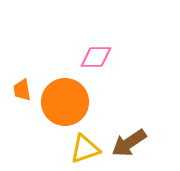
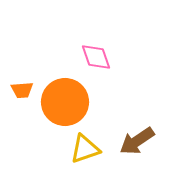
pink diamond: rotated 72 degrees clockwise
orange trapezoid: rotated 85 degrees counterclockwise
brown arrow: moved 8 px right, 2 px up
